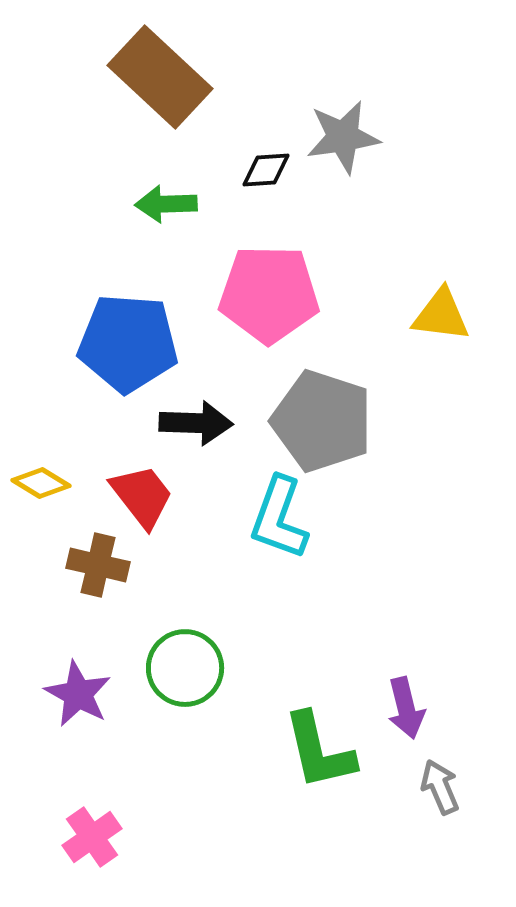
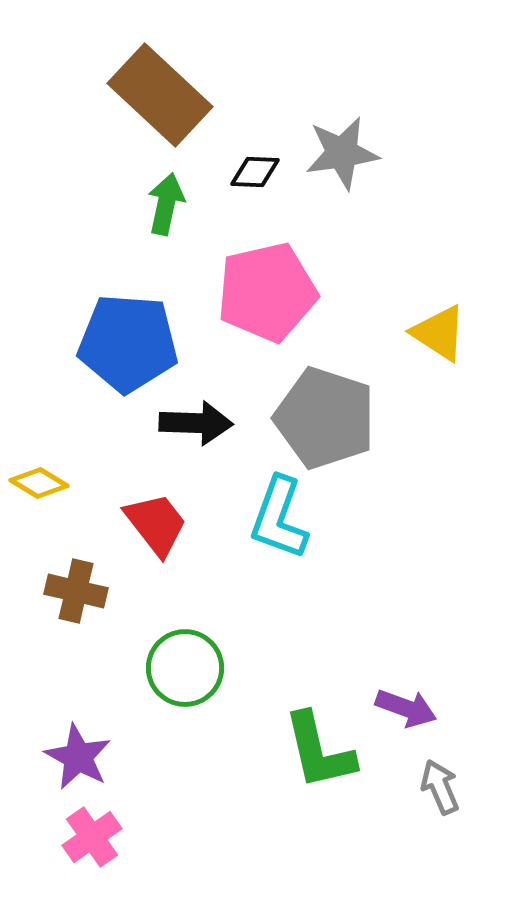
brown rectangle: moved 18 px down
gray star: moved 1 px left, 16 px down
black diamond: moved 11 px left, 2 px down; rotated 6 degrees clockwise
green arrow: rotated 104 degrees clockwise
pink pentagon: moved 2 px left, 2 px up; rotated 14 degrees counterclockwise
yellow triangle: moved 2 px left, 18 px down; rotated 26 degrees clockwise
gray pentagon: moved 3 px right, 3 px up
yellow diamond: moved 2 px left
red trapezoid: moved 14 px right, 28 px down
brown cross: moved 22 px left, 26 px down
purple star: moved 63 px down
purple arrow: rotated 56 degrees counterclockwise
